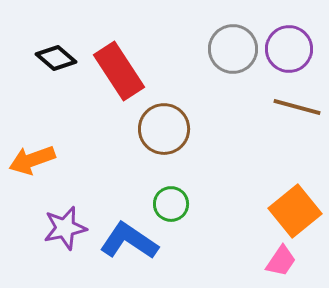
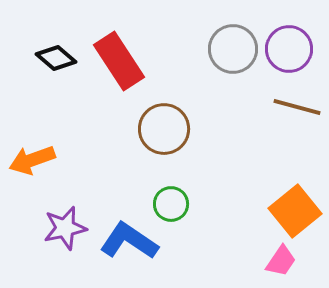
red rectangle: moved 10 px up
